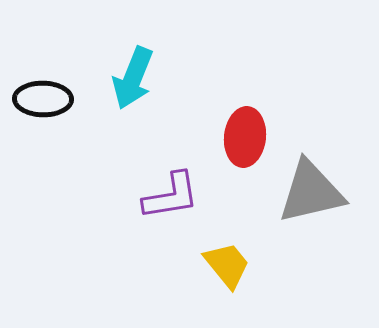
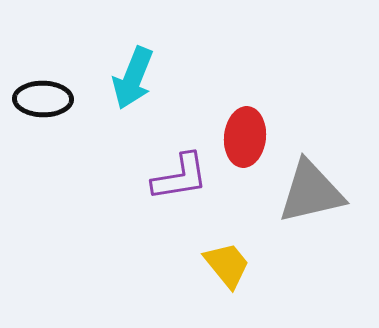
purple L-shape: moved 9 px right, 19 px up
